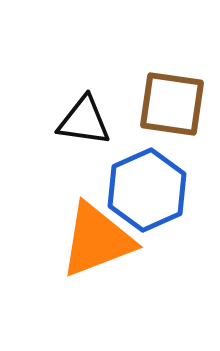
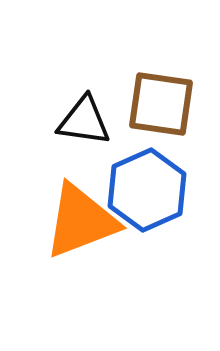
brown square: moved 11 px left
orange triangle: moved 16 px left, 19 px up
